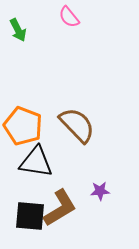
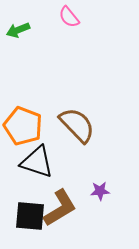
green arrow: rotated 95 degrees clockwise
black triangle: moved 1 px right; rotated 9 degrees clockwise
